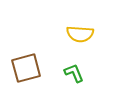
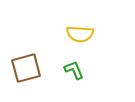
green L-shape: moved 3 px up
